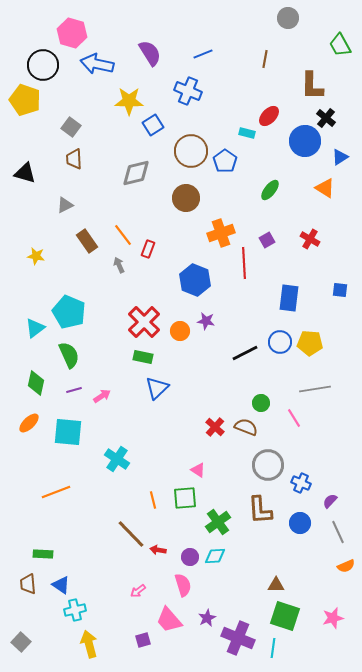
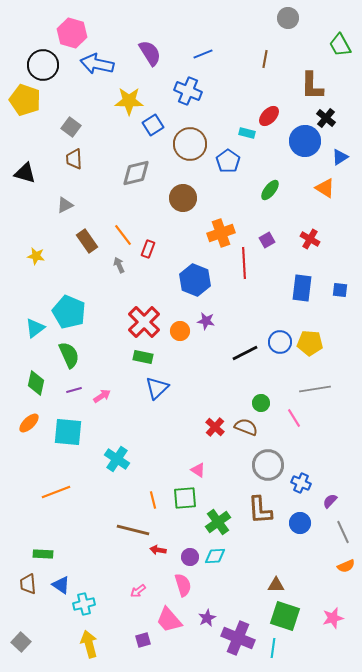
brown circle at (191, 151): moved 1 px left, 7 px up
blue pentagon at (225, 161): moved 3 px right
brown circle at (186, 198): moved 3 px left
blue rectangle at (289, 298): moved 13 px right, 10 px up
gray line at (338, 532): moved 5 px right
brown line at (131, 534): moved 2 px right, 4 px up; rotated 32 degrees counterclockwise
cyan cross at (75, 610): moved 9 px right, 6 px up
